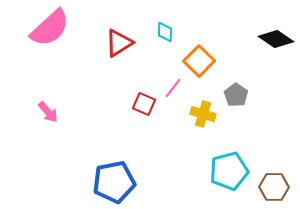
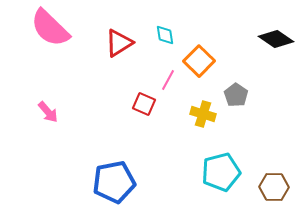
pink semicircle: rotated 87 degrees clockwise
cyan diamond: moved 3 px down; rotated 10 degrees counterclockwise
pink line: moved 5 px left, 8 px up; rotated 10 degrees counterclockwise
cyan pentagon: moved 8 px left, 1 px down
